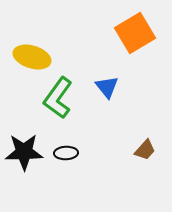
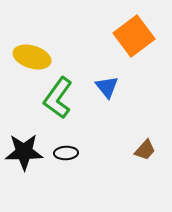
orange square: moved 1 px left, 3 px down; rotated 6 degrees counterclockwise
